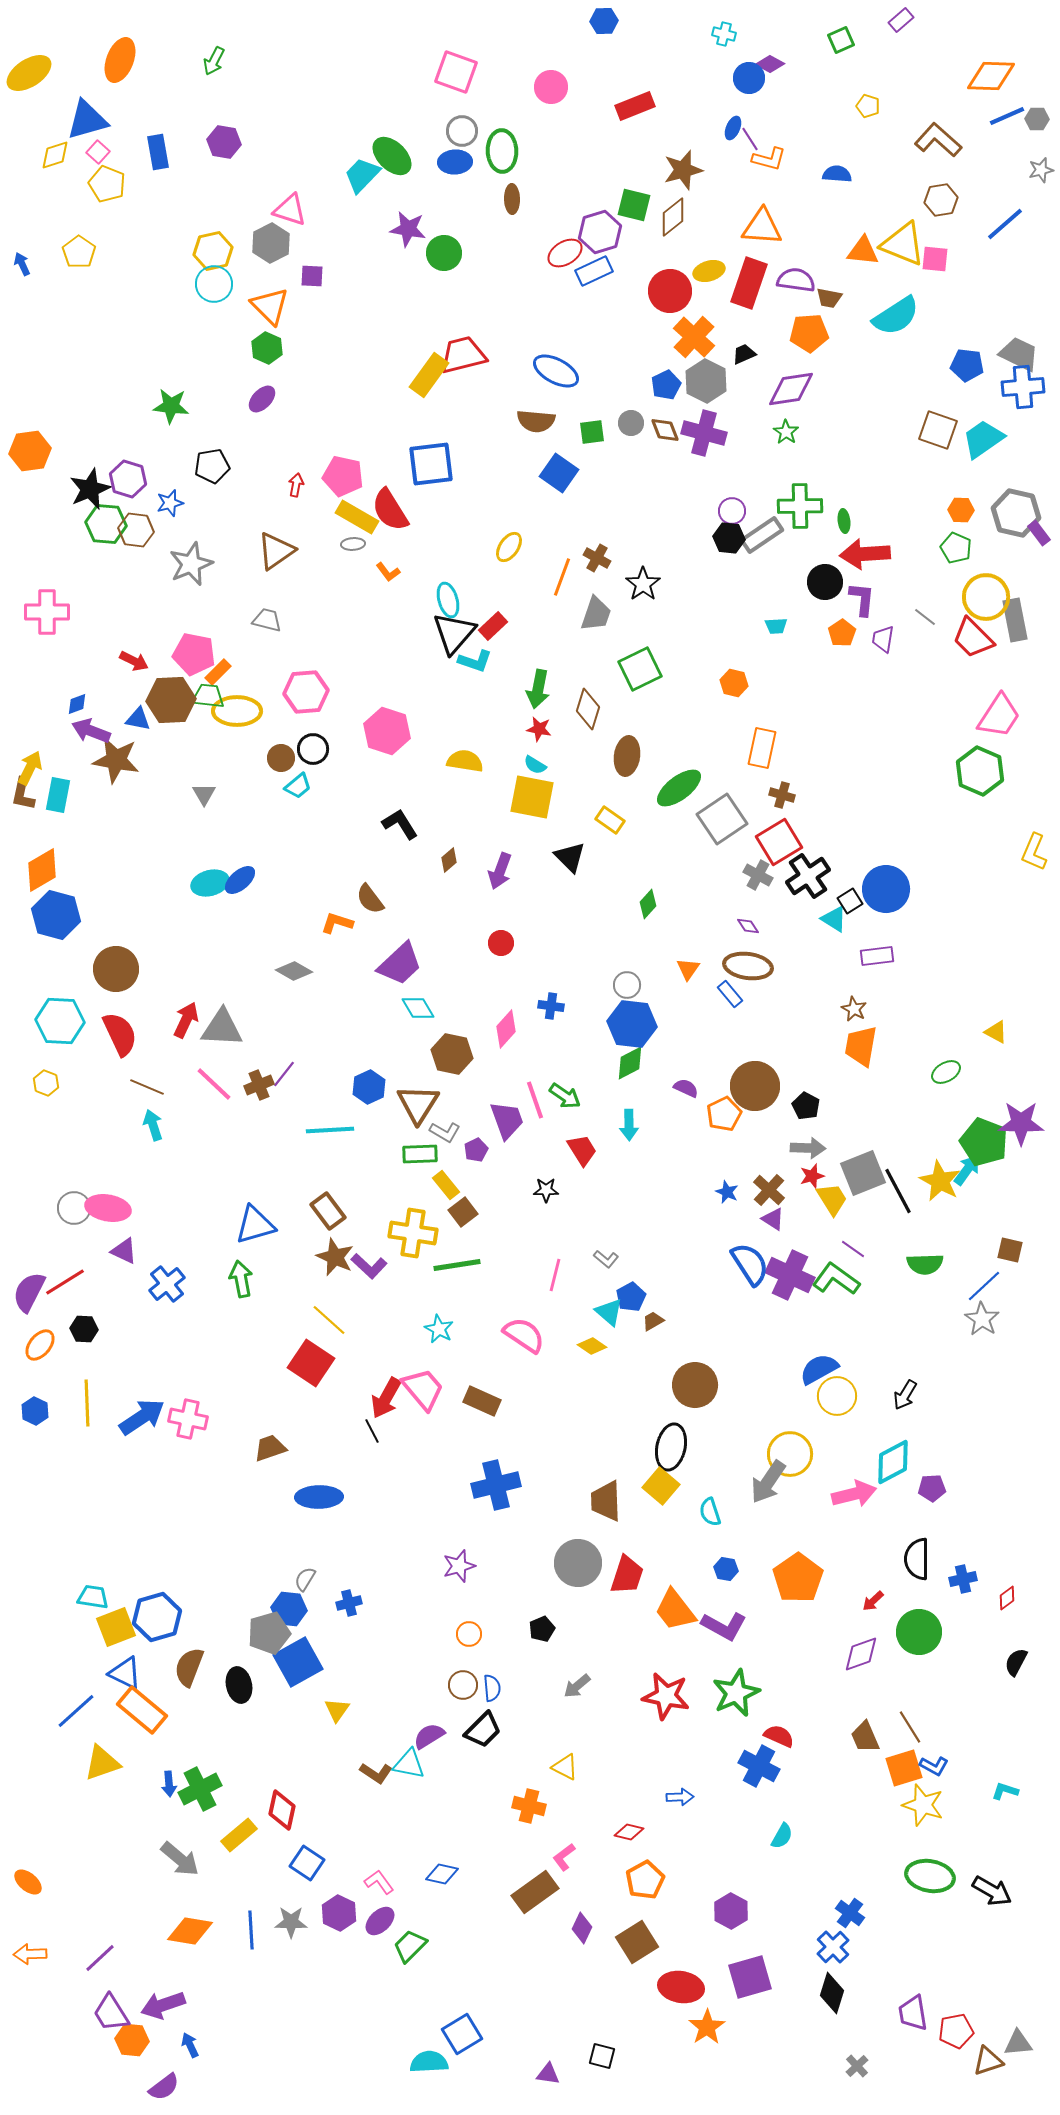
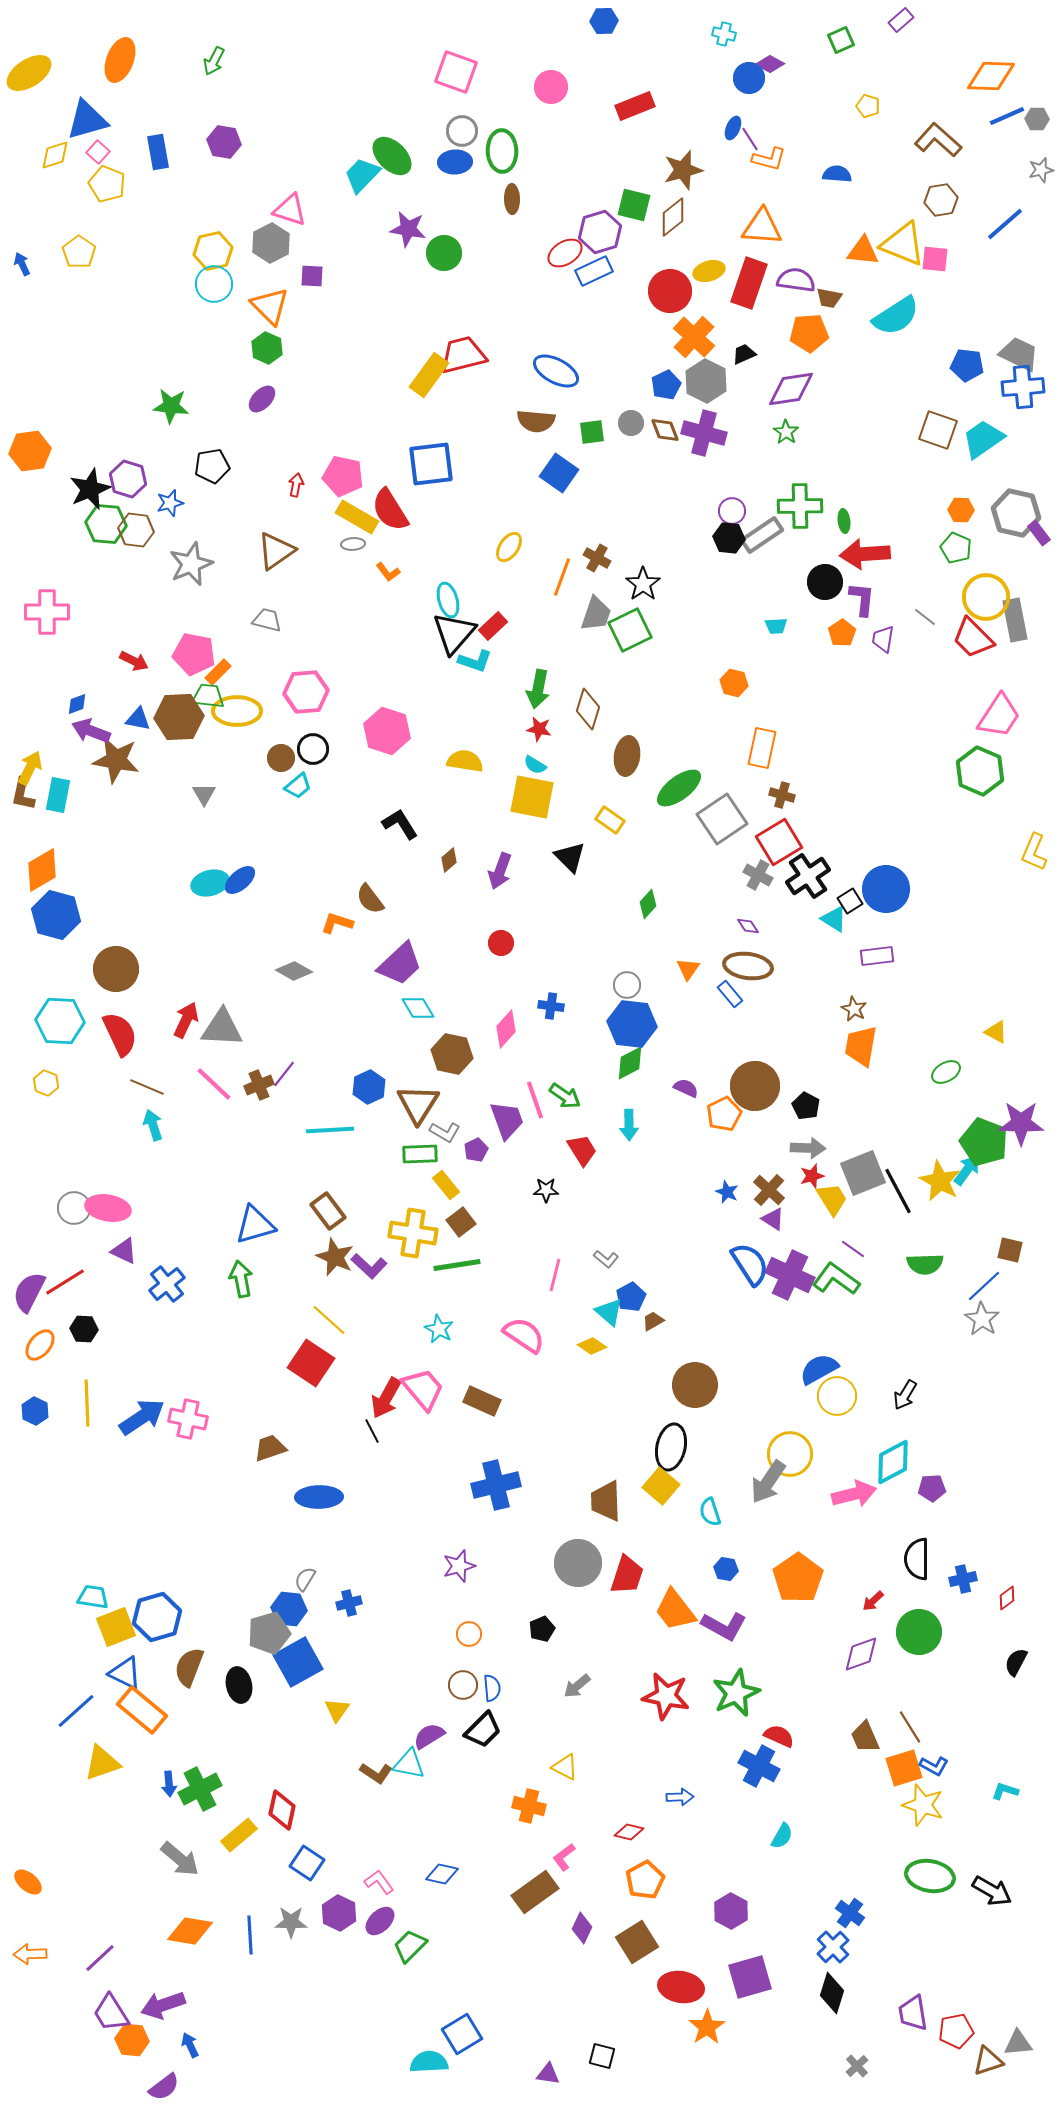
green square at (640, 669): moved 10 px left, 39 px up
brown hexagon at (171, 700): moved 8 px right, 17 px down
brown square at (463, 1212): moved 2 px left, 10 px down
blue line at (251, 1930): moved 1 px left, 5 px down
